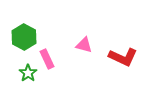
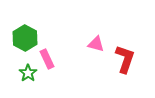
green hexagon: moved 1 px right, 1 px down
pink triangle: moved 12 px right, 1 px up
red L-shape: moved 2 px right, 2 px down; rotated 96 degrees counterclockwise
